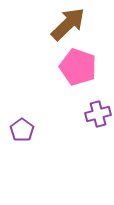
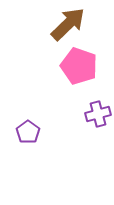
pink pentagon: moved 1 px right, 1 px up
purple pentagon: moved 6 px right, 2 px down
